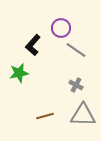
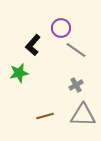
gray cross: rotated 32 degrees clockwise
